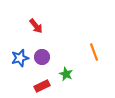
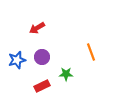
red arrow: moved 1 px right, 2 px down; rotated 98 degrees clockwise
orange line: moved 3 px left
blue star: moved 3 px left, 2 px down
green star: rotated 24 degrees counterclockwise
